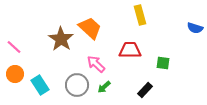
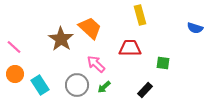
red trapezoid: moved 2 px up
